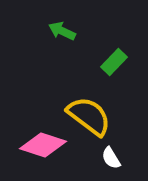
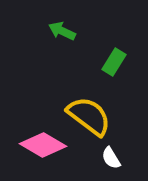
green rectangle: rotated 12 degrees counterclockwise
pink diamond: rotated 12 degrees clockwise
